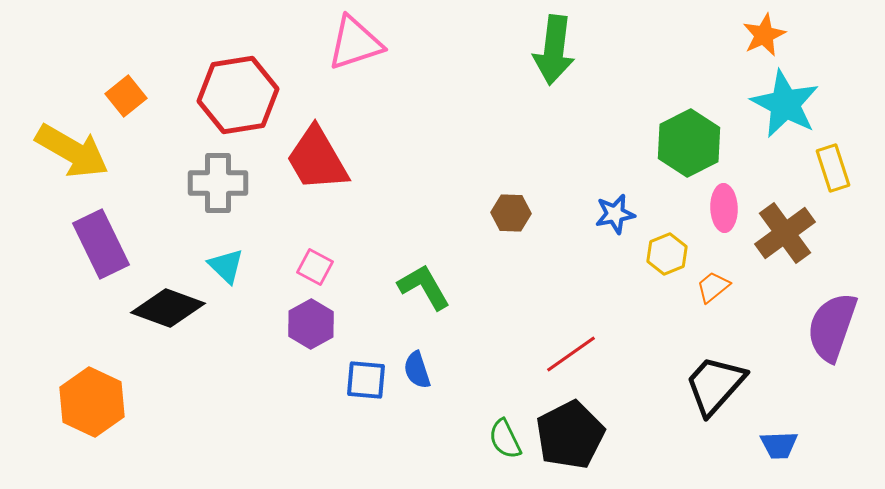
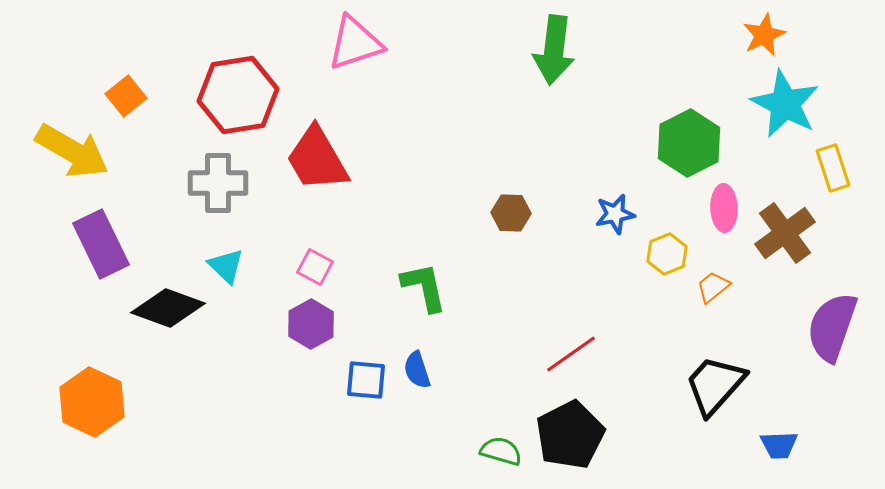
green L-shape: rotated 18 degrees clockwise
green semicircle: moved 4 px left, 12 px down; rotated 132 degrees clockwise
